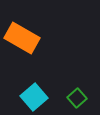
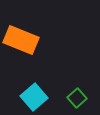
orange rectangle: moved 1 px left, 2 px down; rotated 8 degrees counterclockwise
